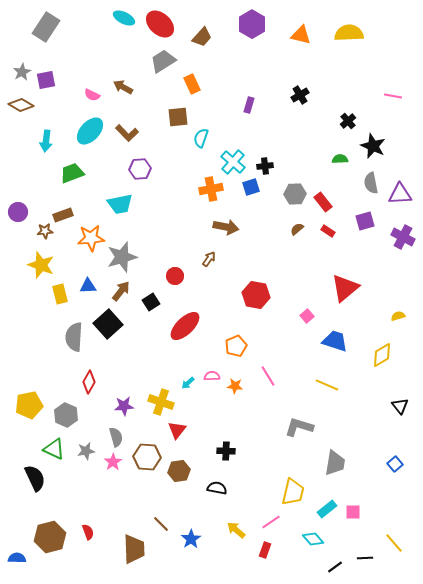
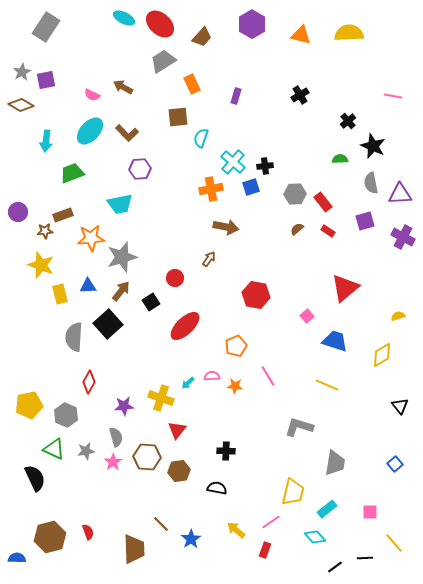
purple rectangle at (249, 105): moved 13 px left, 9 px up
red circle at (175, 276): moved 2 px down
yellow cross at (161, 402): moved 4 px up
pink square at (353, 512): moved 17 px right
cyan diamond at (313, 539): moved 2 px right, 2 px up
